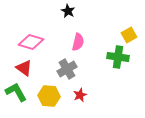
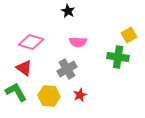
pink semicircle: rotated 78 degrees clockwise
